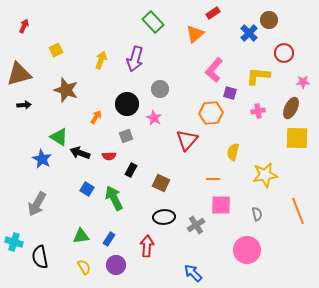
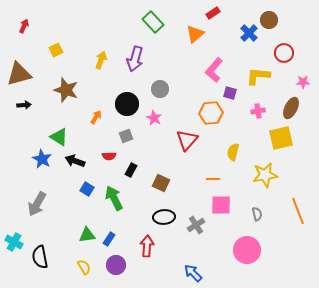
yellow square at (297, 138): moved 16 px left; rotated 15 degrees counterclockwise
black arrow at (80, 153): moved 5 px left, 8 px down
green triangle at (81, 236): moved 6 px right, 1 px up
cyan cross at (14, 242): rotated 12 degrees clockwise
